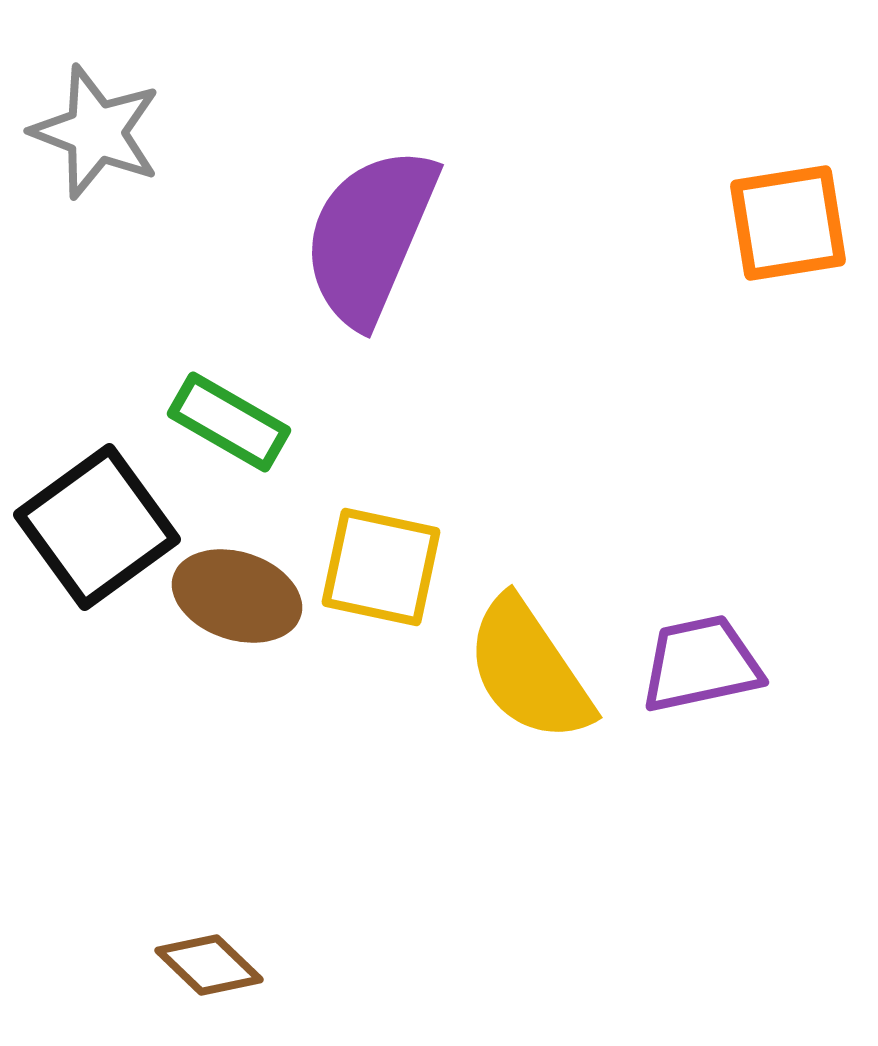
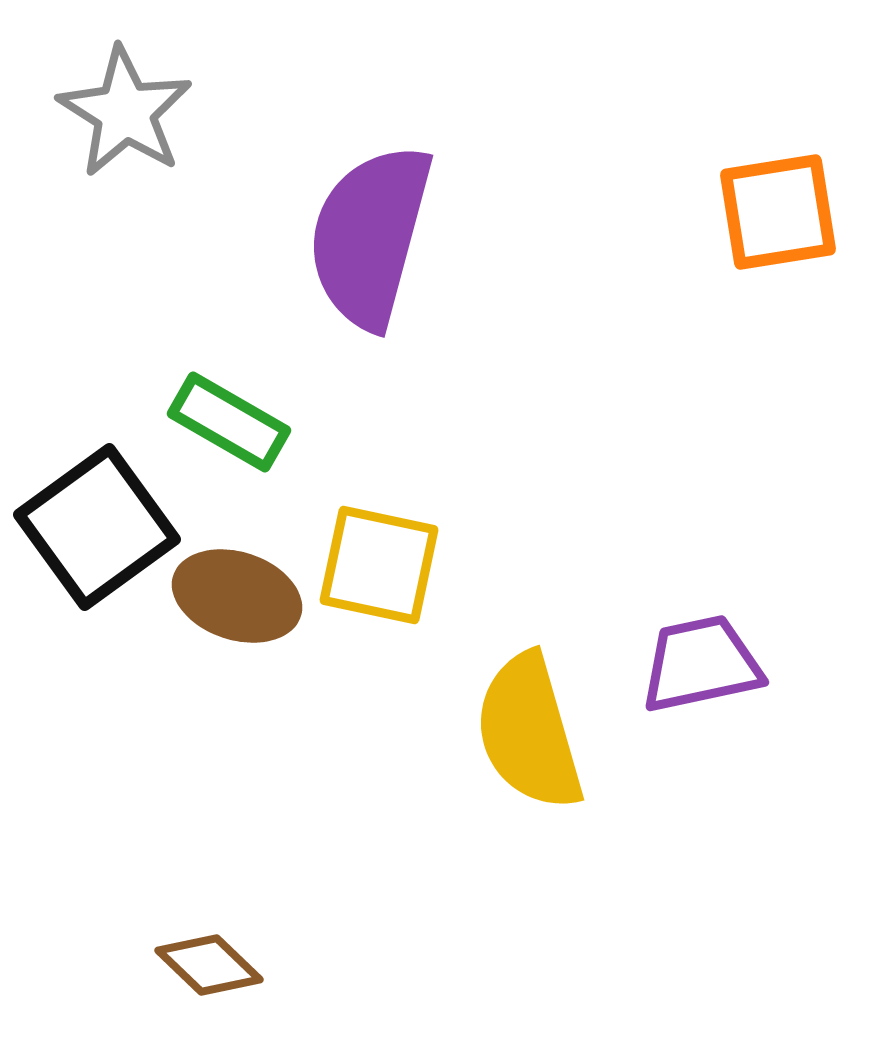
gray star: moved 29 px right, 20 px up; rotated 11 degrees clockwise
orange square: moved 10 px left, 11 px up
purple semicircle: rotated 8 degrees counterclockwise
yellow square: moved 2 px left, 2 px up
yellow semicircle: moved 62 px down; rotated 18 degrees clockwise
